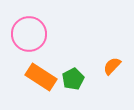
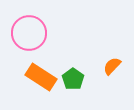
pink circle: moved 1 px up
green pentagon: rotated 10 degrees counterclockwise
